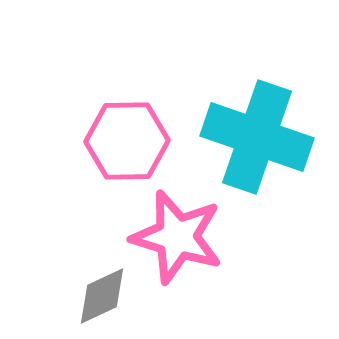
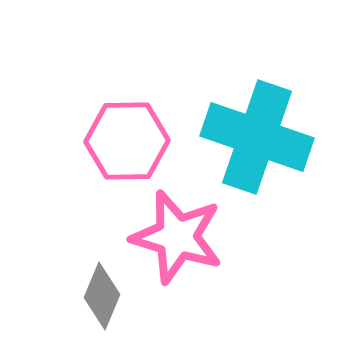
gray diamond: rotated 42 degrees counterclockwise
